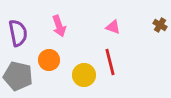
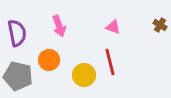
purple semicircle: moved 1 px left
